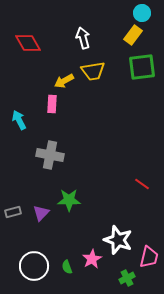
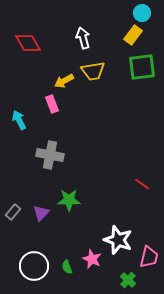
pink rectangle: rotated 24 degrees counterclockwise
gray rectangle: rotated 35 degrees counterclockwise
pink star: rotated 18 degrees counterclockwise
green cross: moved 1 px right, 2 px down; rotated 21 degrees counterclockwise
